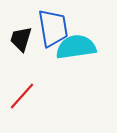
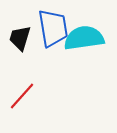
black trapezoid: moved 1 px left, 1 px up
cyan semicircle: moved 8 px right, 9 px up
